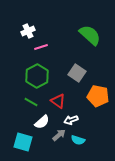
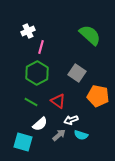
pink line: rotated 56 degrees counterclockwise
green hexagon: moved 3 px up
white semicircle: moved 2 px left, 2 px down
cyan semicircle: moved 3 px right, 5 px up
